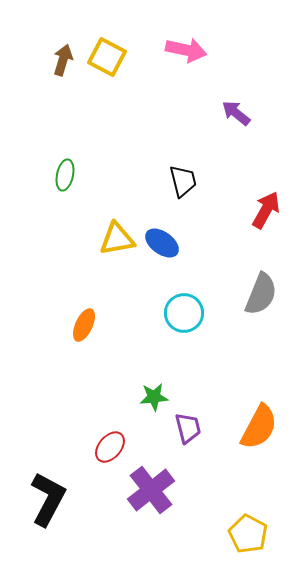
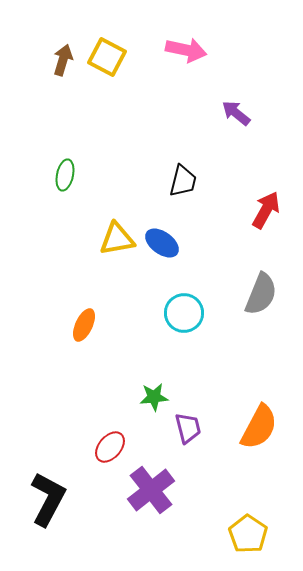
black trapezoid: rotated 28 degrees clockwise
yellow pentagon: rotated 6 degrees clockwise
